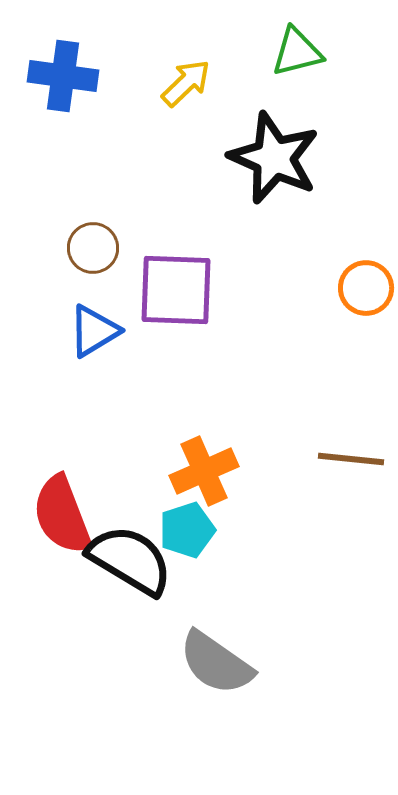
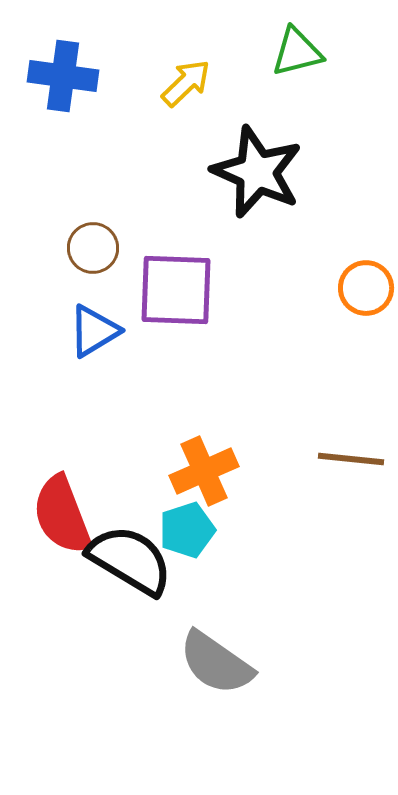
black star: moved 17 px left, 14 px down
